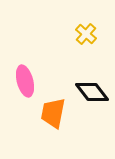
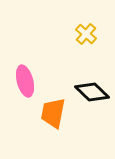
black diamond: rotated 8 degrees counterclockwise
